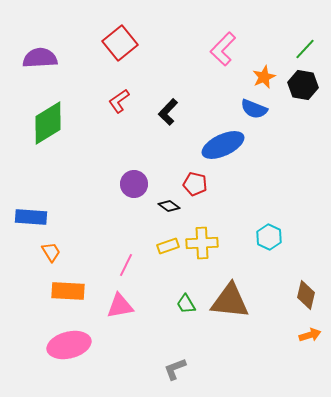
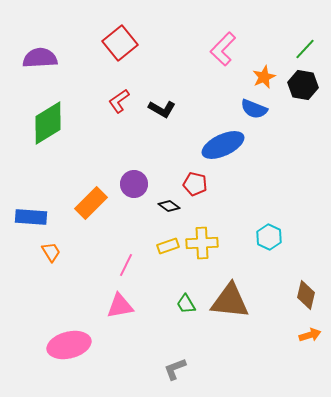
black L-shape: moved 6 px left, 3 px up; rotated 104 degrees counterclockwise
orange rectangle: moved 23 px right, 88 px up; rotated 48 degrees counterclockwise
